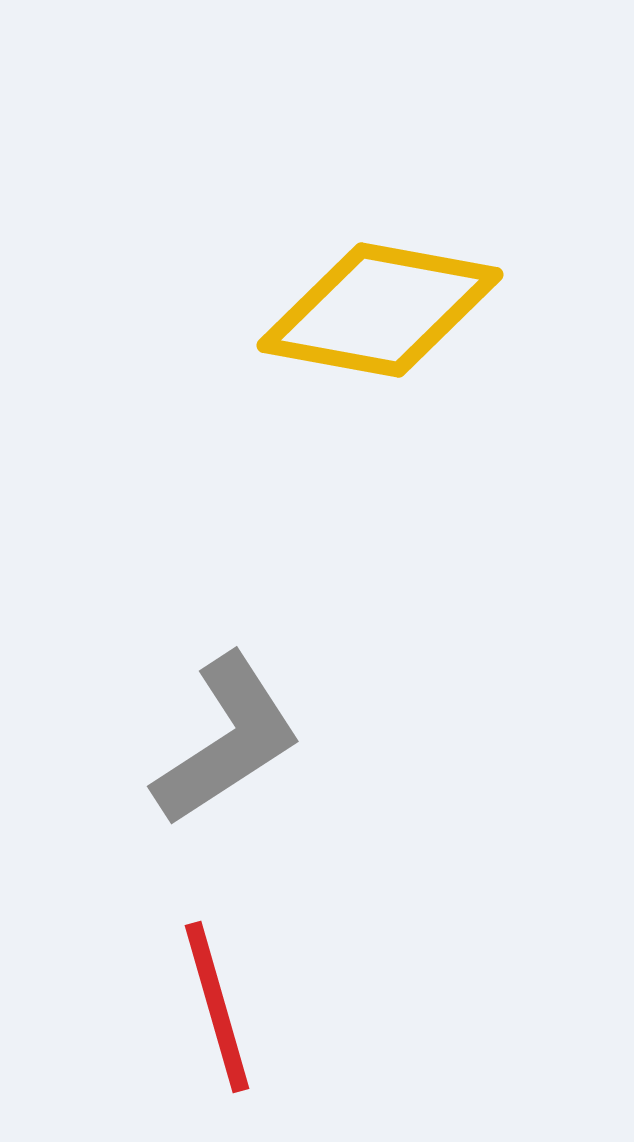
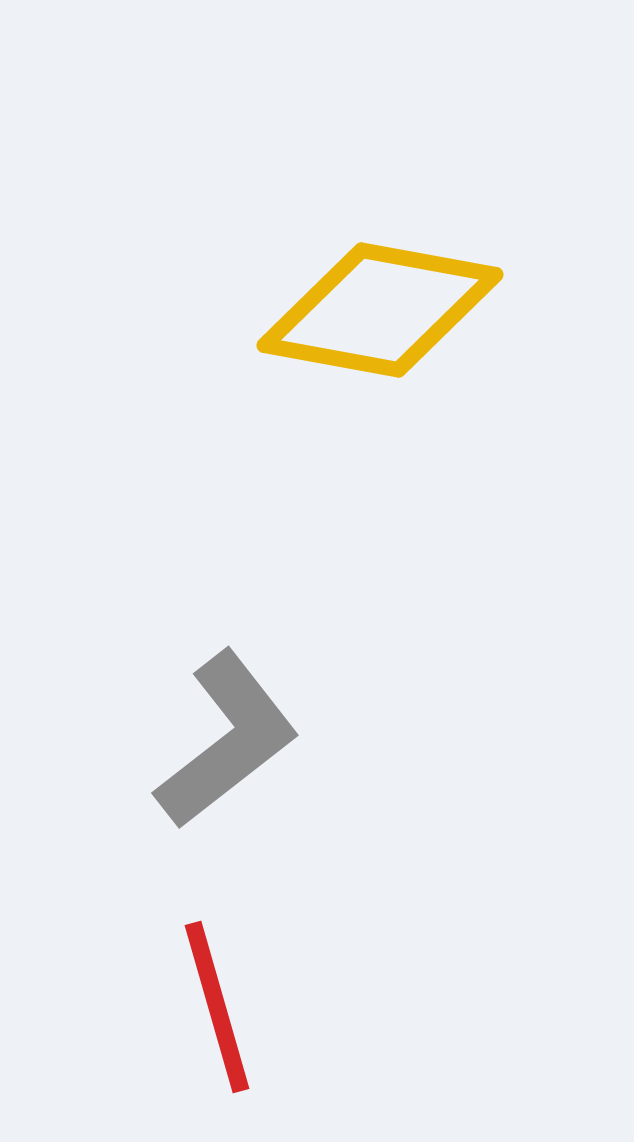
gray L-shape: rotated 5 degrees counterclockwise
